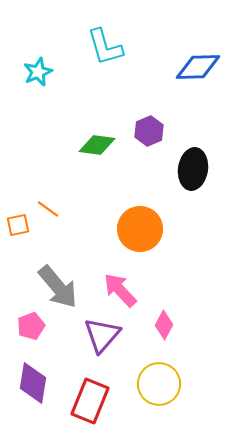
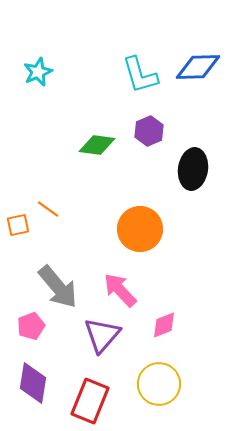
cyan L-shape: moved 35 px right, 28 px down
pink diamond: rotated 40 degrees clockwise
